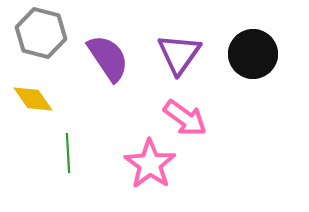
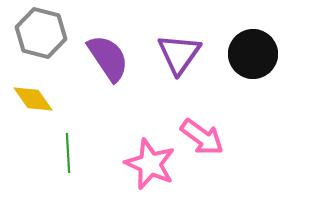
pink arrow: moved 17 px right, 19 px down
pink star: rotated 12 degrees counterclockwise
